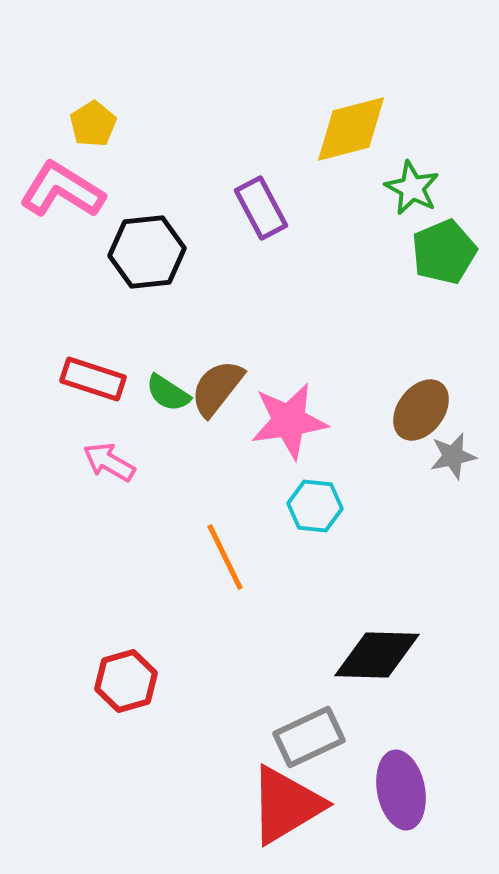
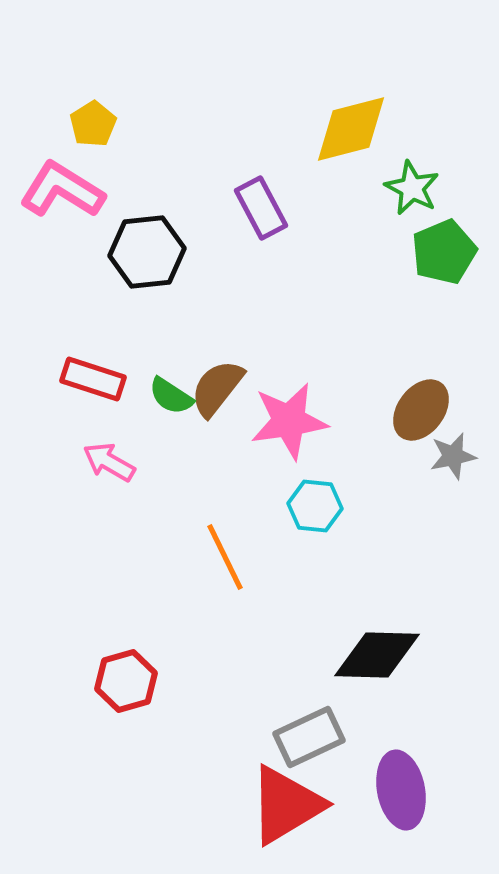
green semicircle: moved 3 px right, 3 px down
